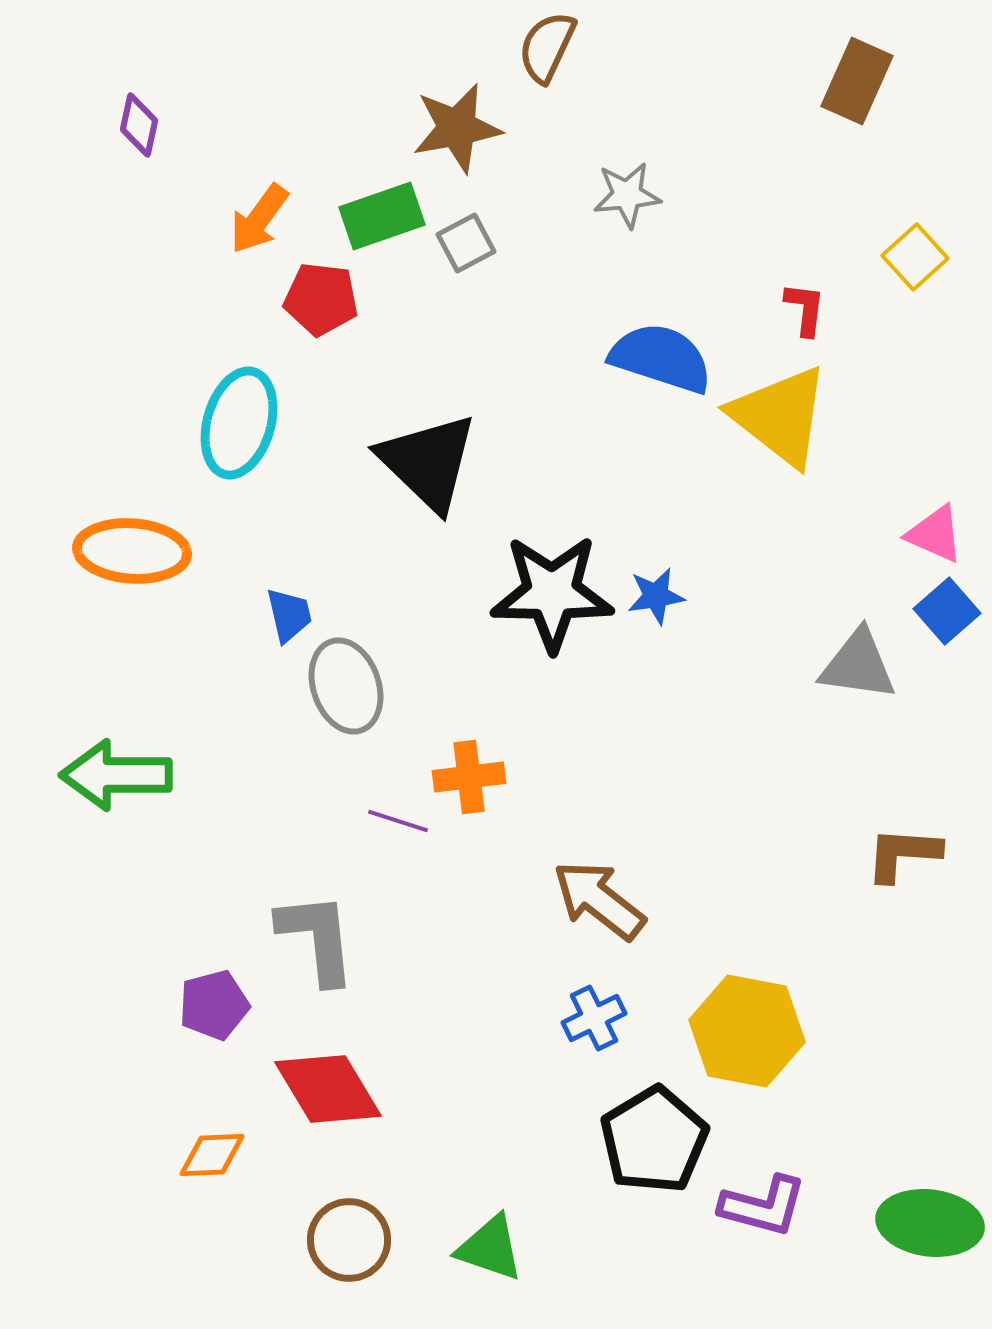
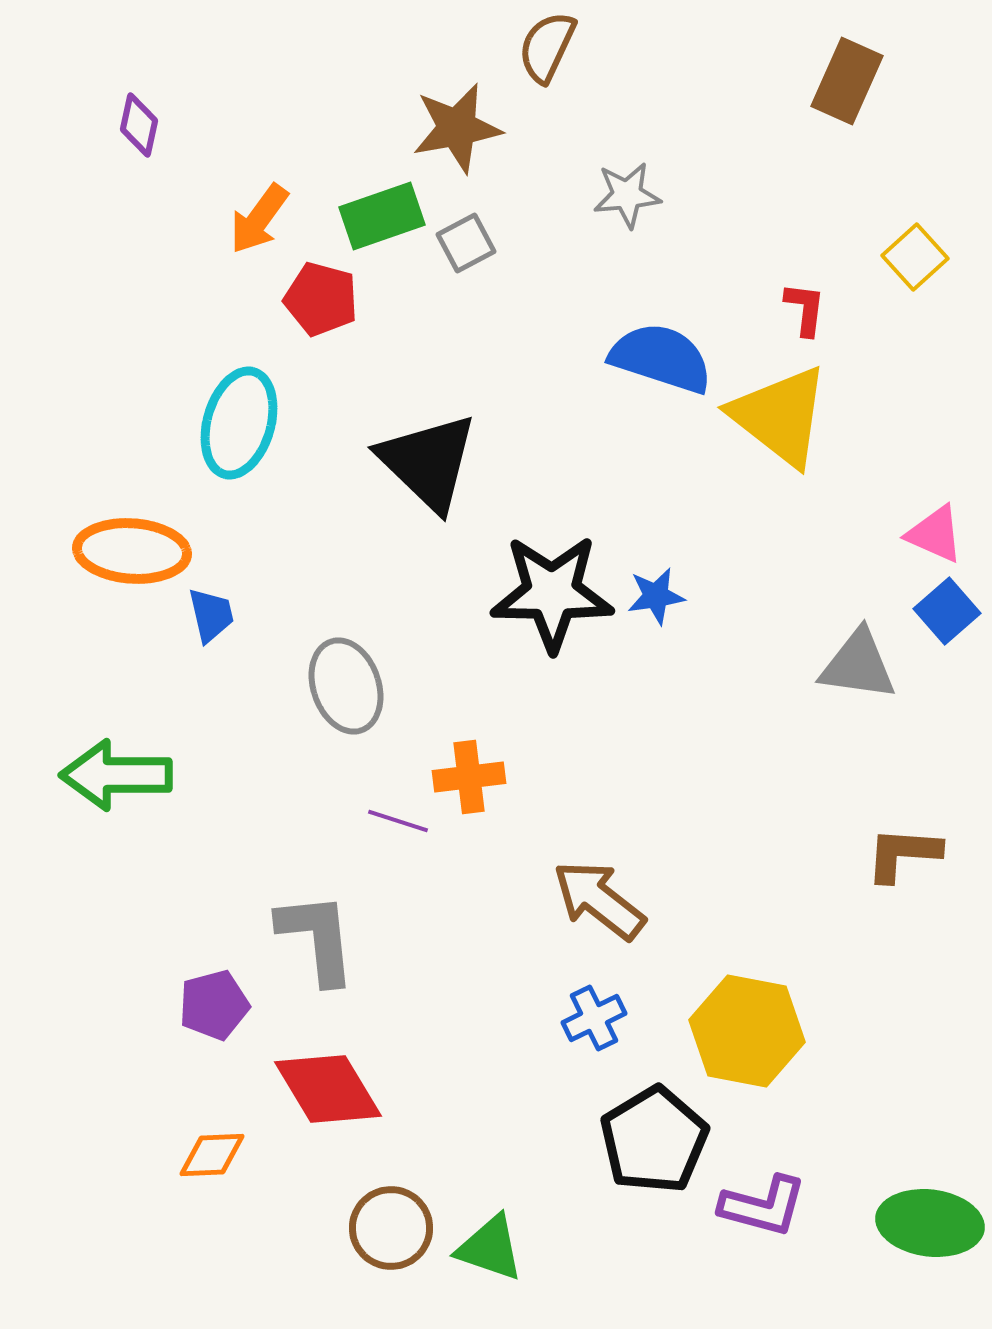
brown rectangle: moved 10 px left
red pentagon: rotated 8 degrees clockwise
blue trapezoid: moved 78 px left
brown circle: moved 42 px right, 12 px up
